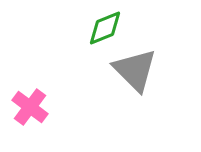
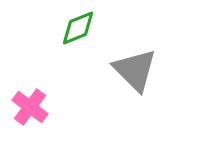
green diamond: moved 27 px left
